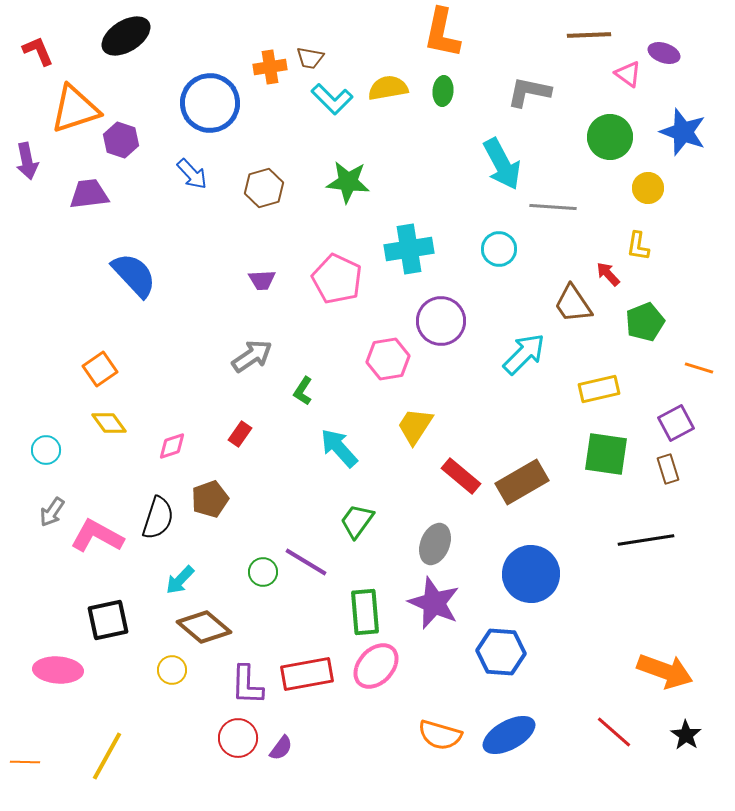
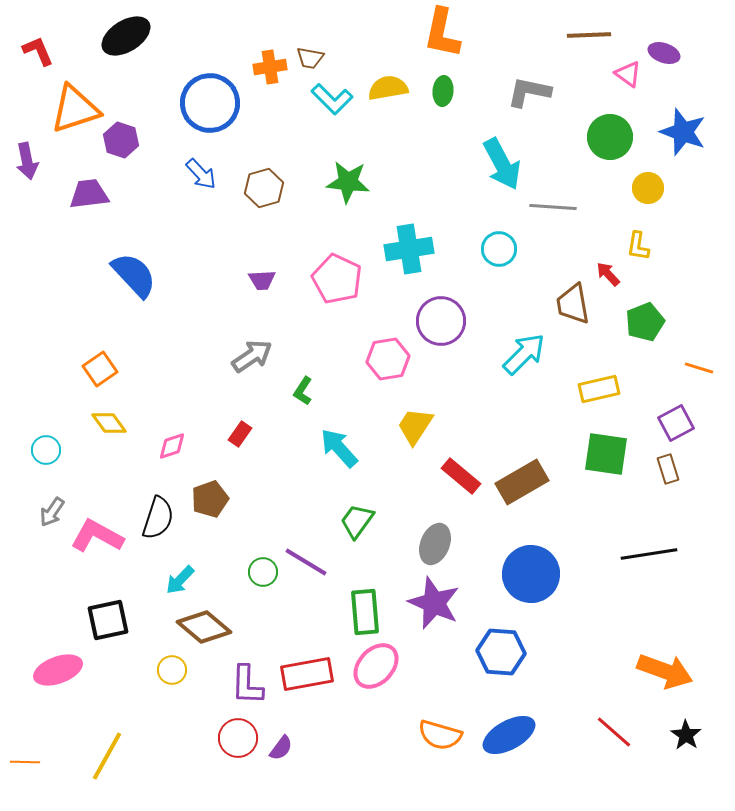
blue arrow at (192, 174): moved 9 px right
brown trapezoid at (573, 304): rotated 24 degrees clockwise
black line at (646, 540): moved 3 px right, 14 px down
pink ellipse at (58, 670): rotated 24 degrees counterclockwise
